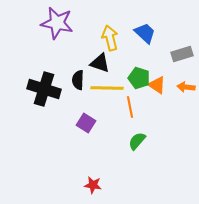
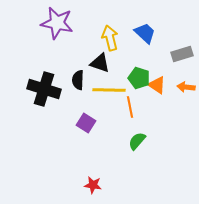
yellow line: moved 2 px right, 2 px down
